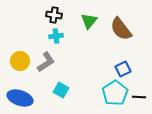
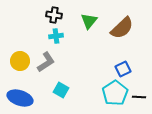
brown semicircle: moved 1 px right, 1 px up; rotated 95 degrees counterclockwise
